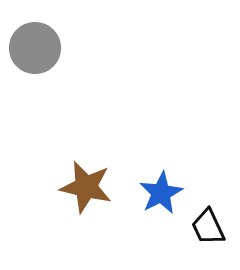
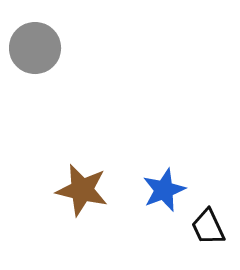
brown star: moved 4 px left, 3 px down
blue star: moved 3 px right, 3 px up; rotated 6 degrees clockwise
